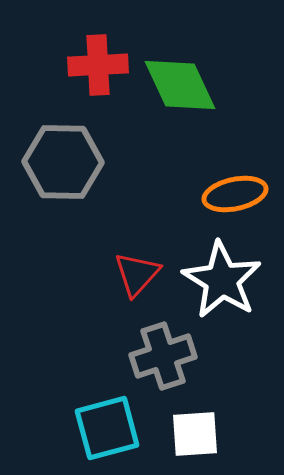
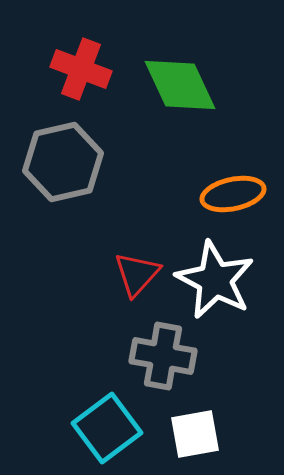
red cross: moved 17 px left, 4 px down; rotated 24 degrees clockwise
gray hexagon: rotated 14 degrees counterclockwise
orange ellipse: moved 2 px left
white star: moved 7 px left; rotated 4 degrees counterclockwise
gray cross: rotated 28 degrees clockwise
cyan square: rotated 22 degrees counterclockwise
white square: rotated 6 degrees counterclockwise
